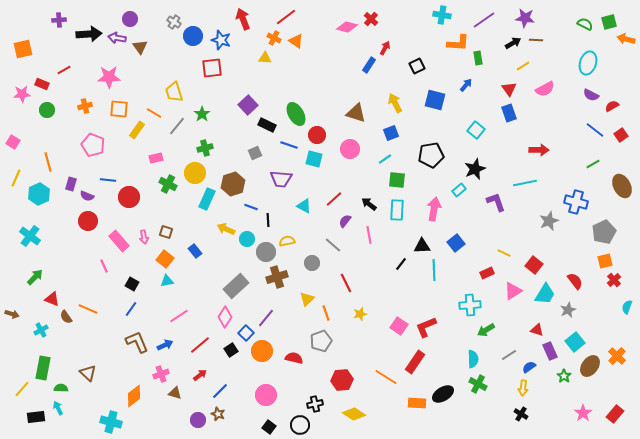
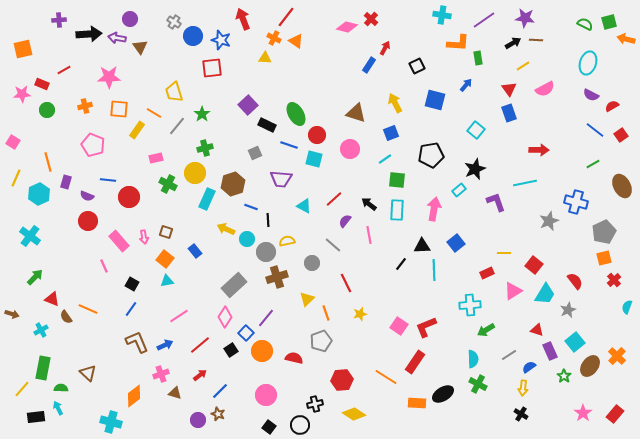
red line at (286, 17): rotated 15 degrees counterclockwise
purple rectangle at (71, 184): moved 5 px left, 2 px up
yellow line at (504, 253): rotated 24 degrees counterclockwise
orange square at (605, 261): moved 1 px left, 3 px up
gray rectangle at (236, 286): moved 2 px left, 1 px up
